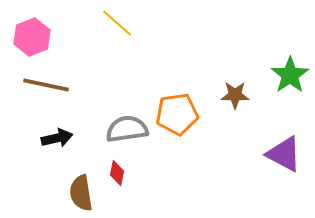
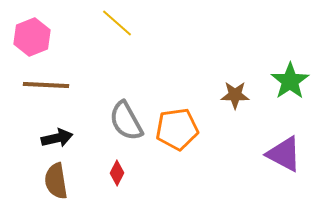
green star: moved 6 px down
brown line: rotated 9 degrees counterclockwise
orange pentagon: moved 15 px down
gray semicircle: moved 1 px left, 8 px up; rotated 111 degrees counterclockwise
red diamond: rotated 15 degrees clockwise
brown semicircle: moved 25 px left, 12 px up
